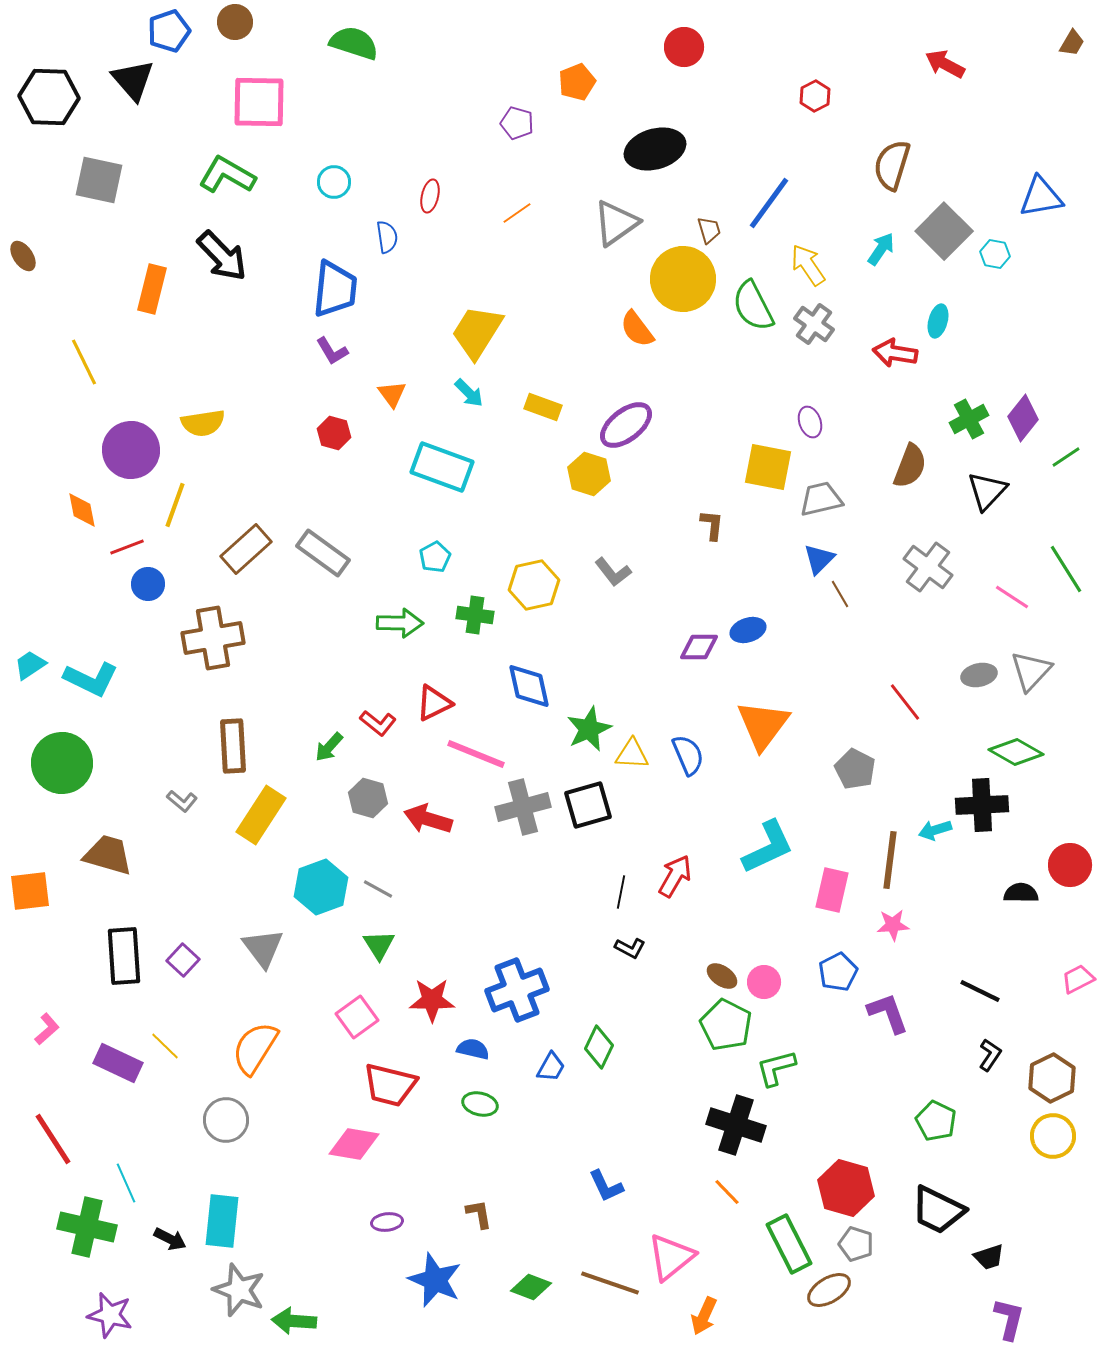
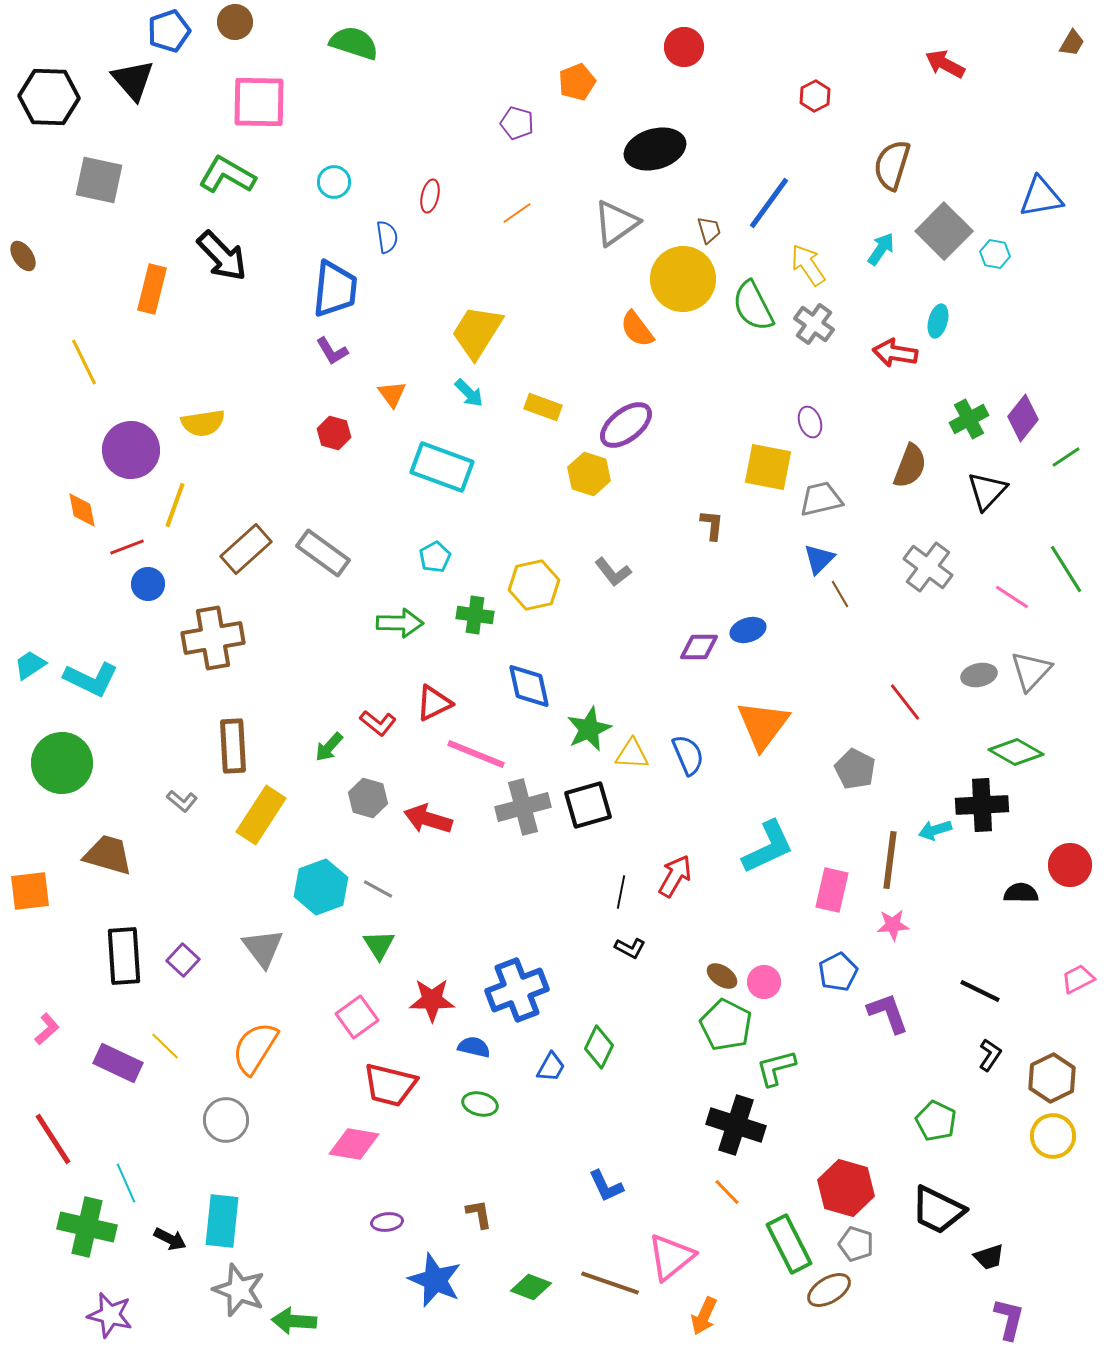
blue semicircle at (473, 1049): moved 1 px right, 2 px up
